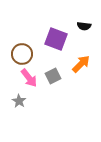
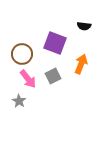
purple square: moved 1 px left, 4 px down
orange arrow: rotated 24 degrees counterclockwise
pink arrow: moved 1 px left, 1 px down
